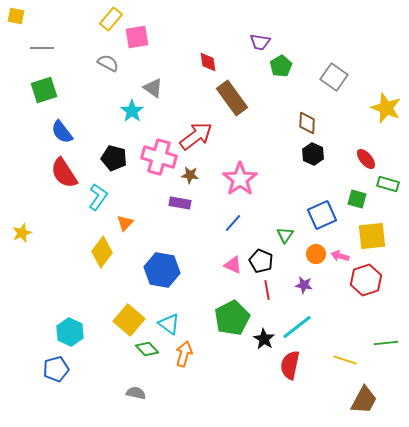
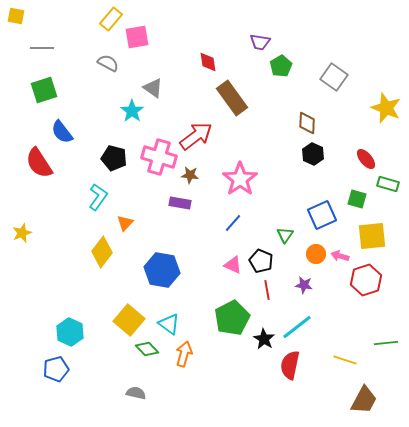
red semicircle at (64, 173): moved 25 px left, 10 px up
